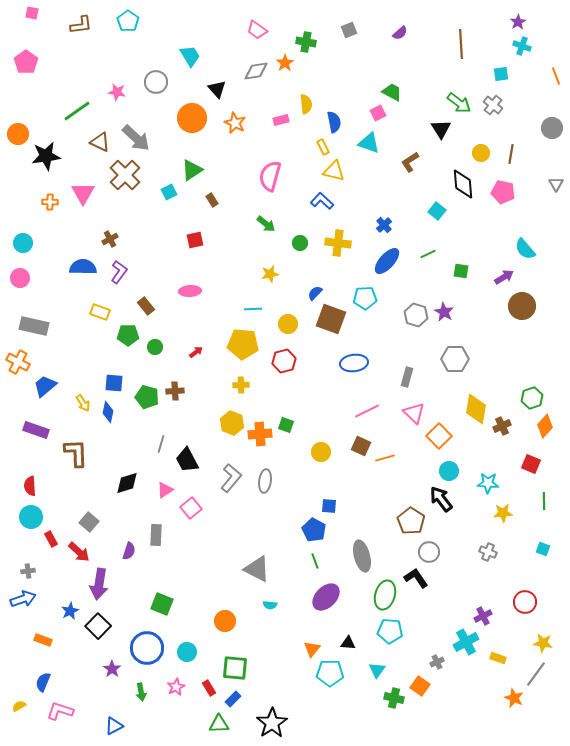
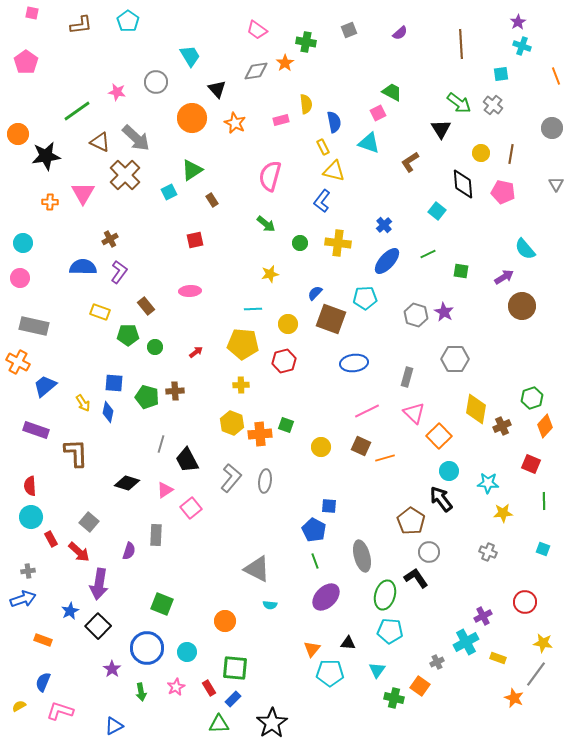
blue L-shape at (322, 201): rotated 95 degrees counterclockwise
yellow circle at (321, 452): moved 5 px up
black diamond at (127, 483): rotated 35 degrees clockwise
